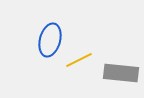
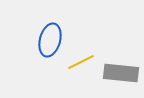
yellow line: moved 2 px right, 2 px down
